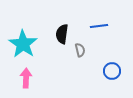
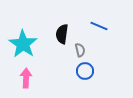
blue line: rotated 30 degrees clockwise
blue circle: moved 27 px left
